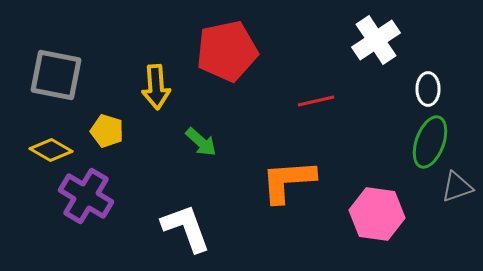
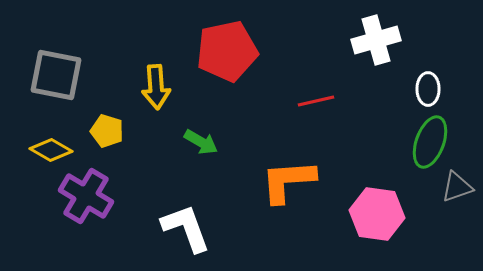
white cross: rotated 18 degrees clockwise
green arrow: rotated 12 degrees counterclockwise
